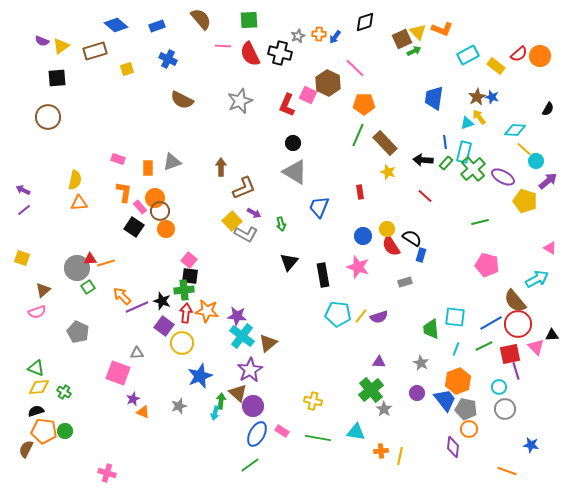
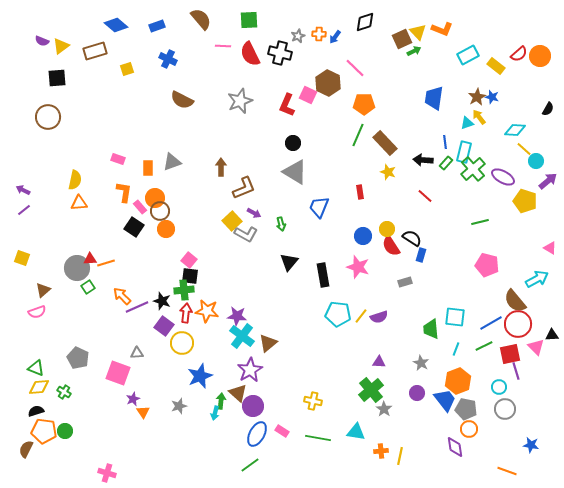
gray pentagon at (78, 332): moved 26 px down
orange triangle at (143, 412): rotated 32 degrees clockwise
purple diamond at (453, 447): moved 2 px right; rotated 15 degrees counterclockwise
